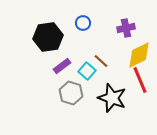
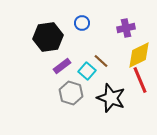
blue circle: moved 1 px left
black star: moved 1 px left
